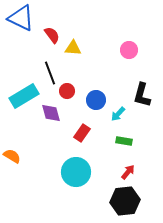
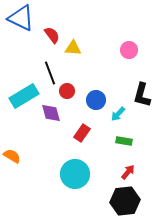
cyan circle: moved 1 px left, 2 px down
